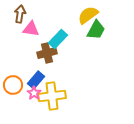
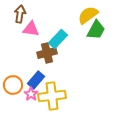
pink star: moved 3 px left, 1 px down
